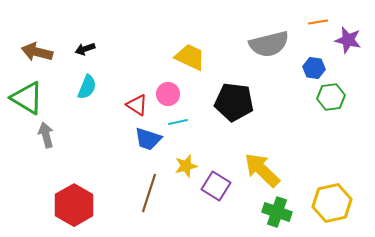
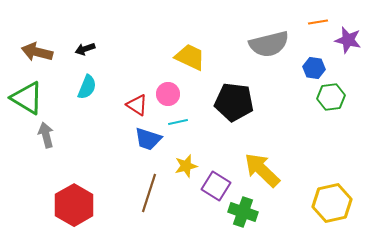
green cross: moved 34 px left
